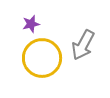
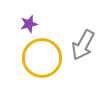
purple star: moved 2 px left
